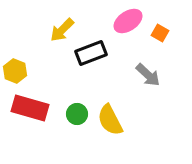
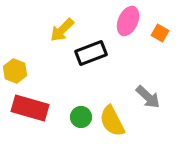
pink ellipse: rotated 32 degrees counterclockwise
gray arrow: moved 22 px down
green circle: moved 4 px right, 3 px down
yellow semicircle: moved 2 px right, 1 px down
